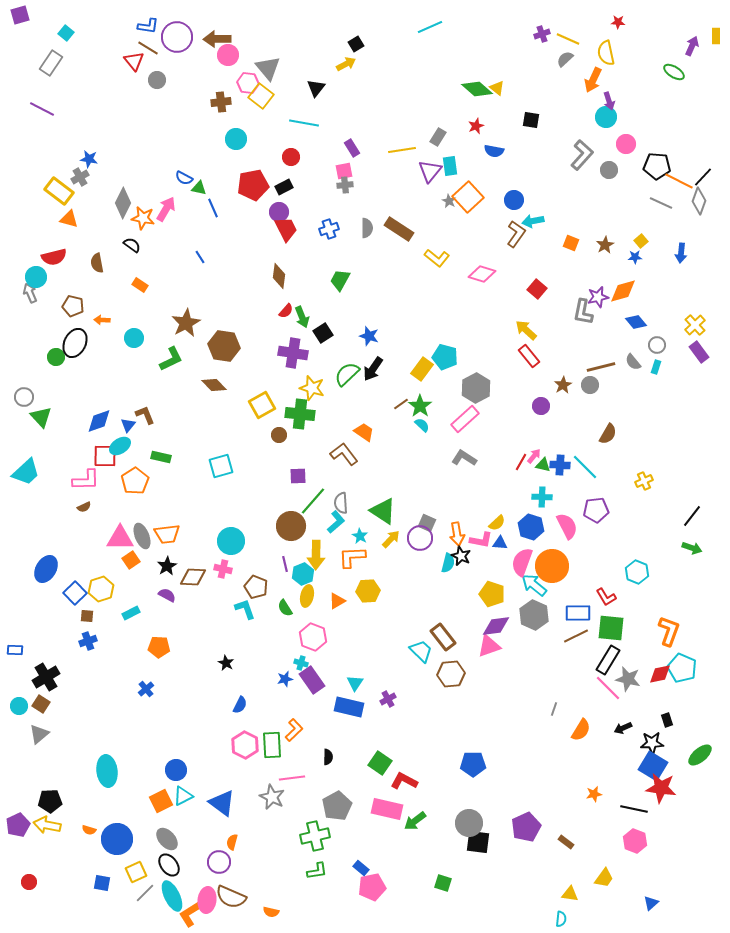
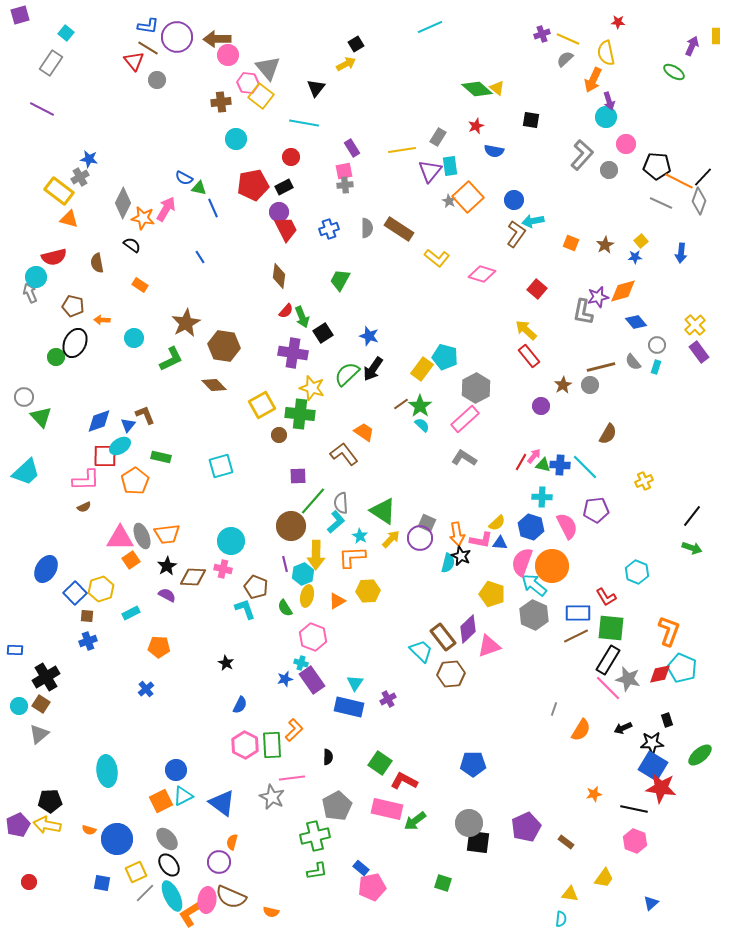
purple diamond at (496, 626): moved 28 px left, 3 px down; rotated 36 degrees counterclockwise
